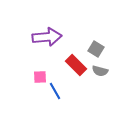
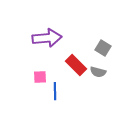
purple arrow: moved 1 px down
gray square: moved 7 px right, 1 px up
gray semicircle: moved 2 px left, 1 px down
blue line: rotated 30 degrees clockwise
